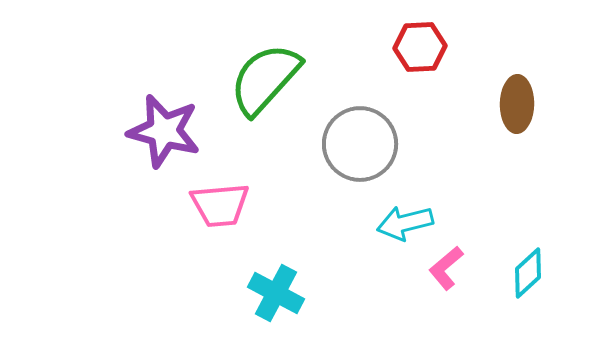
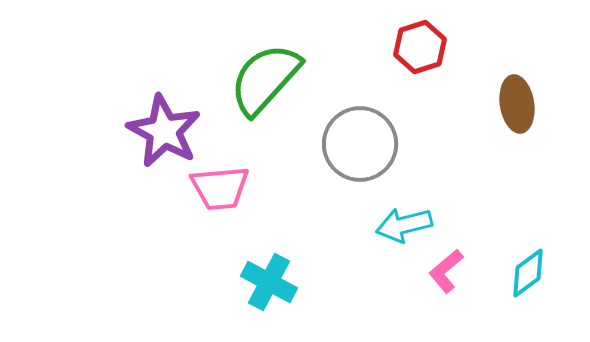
red hexagon: rotated 15 degrees counterclockwise
brown ellipse: rotated 10 degrees counterclockwise
purple star: rotated 14 degrees clockwise
pink trapezoid: moved 17 px up
cyan arrow: moved 1 px left, 2 px down
pink L-shape: moved 3 px down
cyan diamond: rotated 6 degrees clockwise
cyan cross: moved 7 px left, 11 px up
